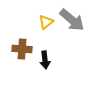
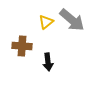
brown cross: moved 3 px up
black arrow: moved 3 px right, 2 px down
